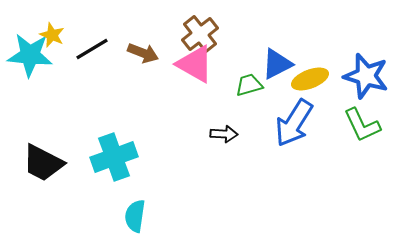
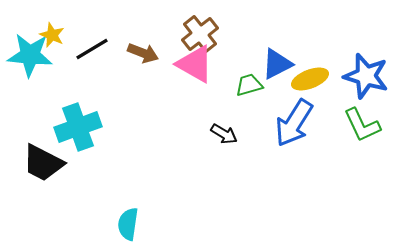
black arrow: rotated 28 degrees clockwise
cyan cross: moved 36 px left, 30 px up
cyan semicircle: moved 7 px left, 8 px down
